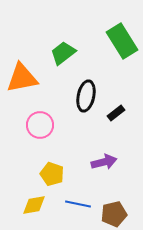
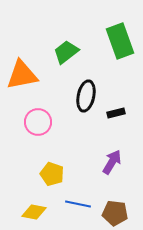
green rectangle: moved 2 px left; rotated 12 degrees clockwise
green trapezoid: moved 3 px right, 1 px up
orange triangle: moved 3 px up
black rectangle: rotated 24 degrees clockwise
pink circle: moved 2 px left, 3 px up
purple arrow: moved 8 px right; rotated 45 degrees counterclockwise
yellow diamond: moved 7 px down; rotated 20 degrees clockwise
brown pentagon: moved 1 px right, 1 px up; rotated 20 degrees clockwise
